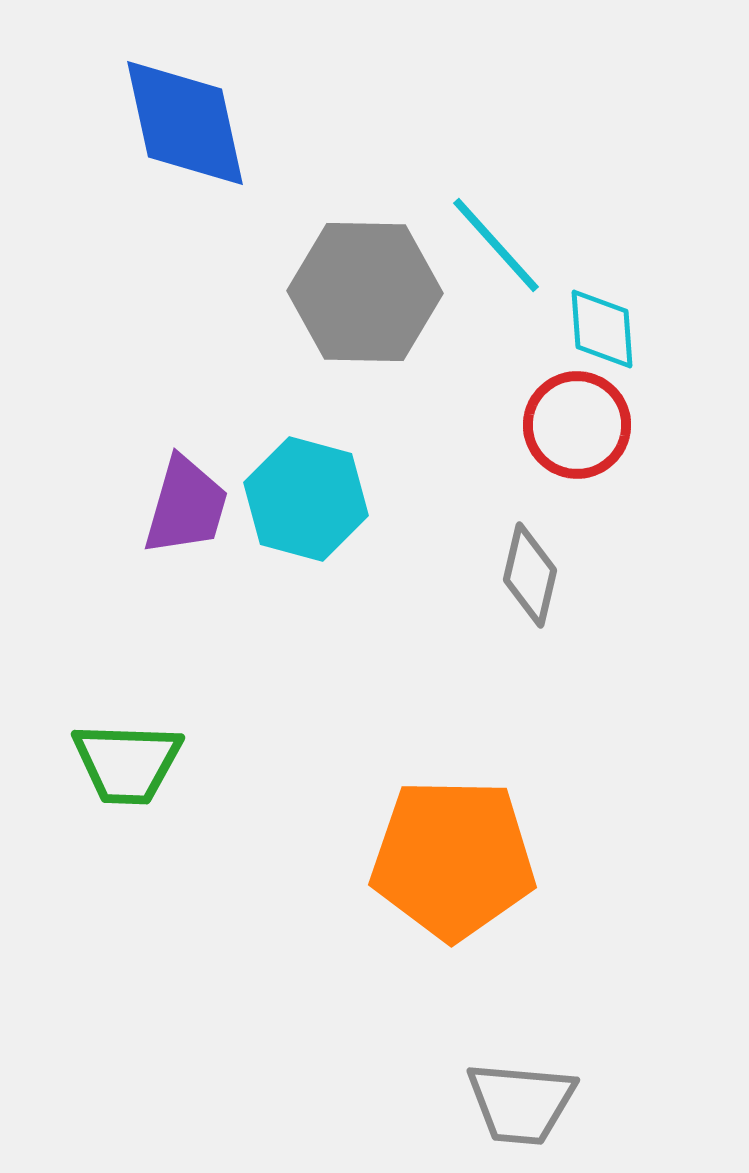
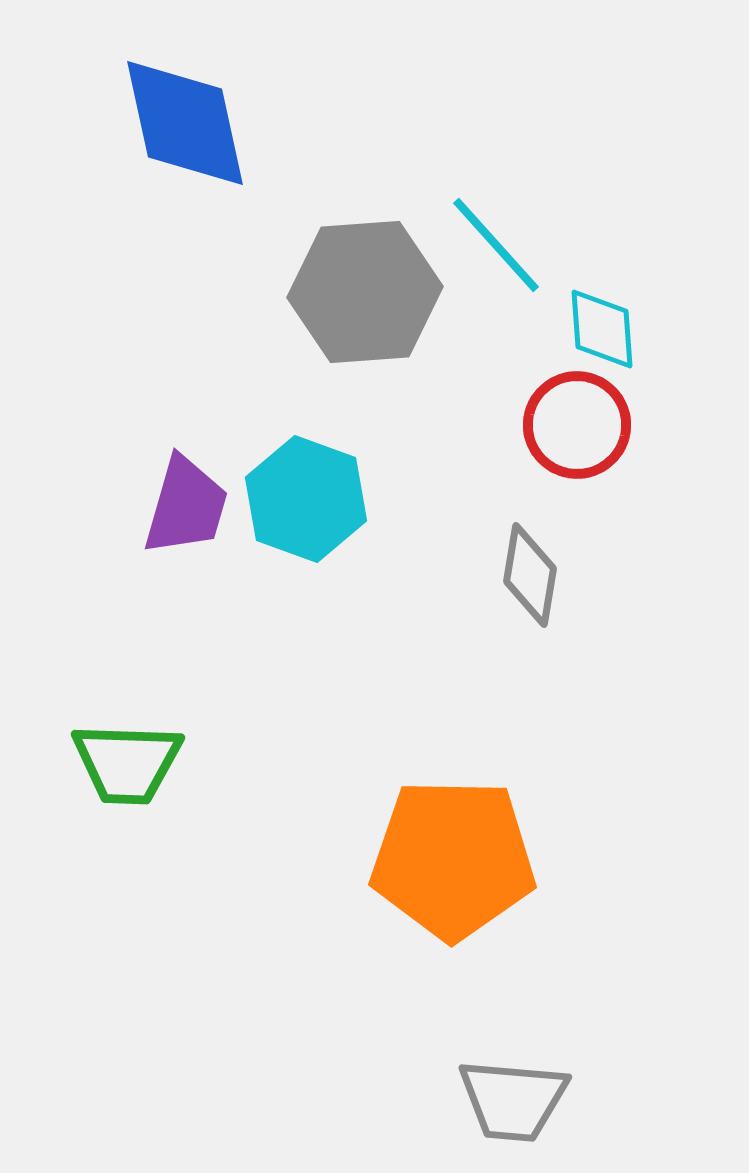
gray hexagon: rotated 5 degrees counterclockwise
cyan hexagon: rotated 5 degrees clockwise
gray diamond: rotated 4 degrees counterclockwise
gray trapezoid: moved 8 px left, 3 px up
